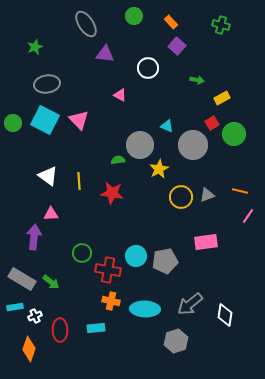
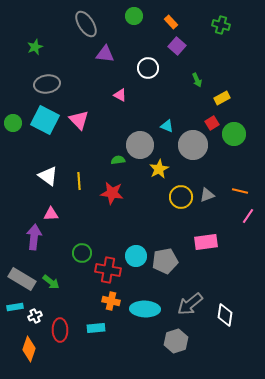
green arrow at (197, 80): rotated 56 degrees clockwise
